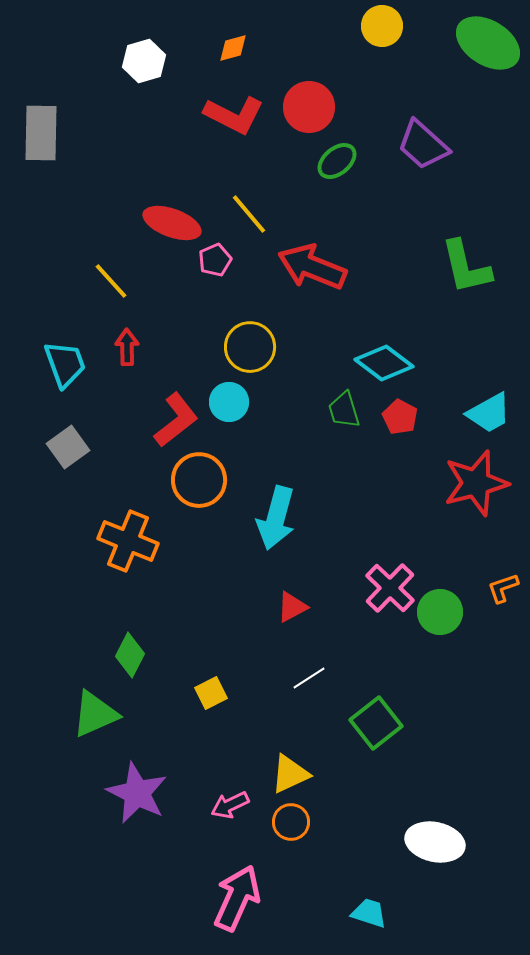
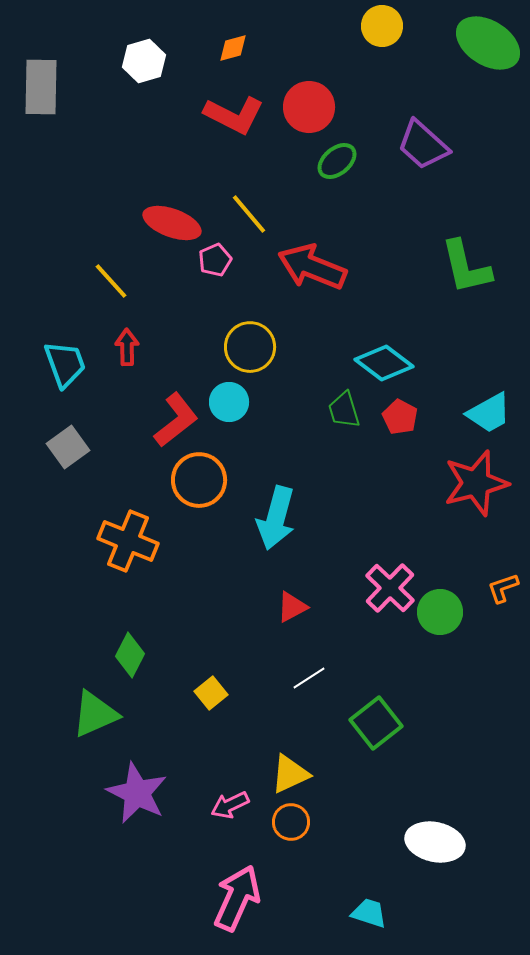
gray rectangle at (41, 133): moved 46 px up
yellow square at (211, 693): rotated 12 degrees counterclockwise
